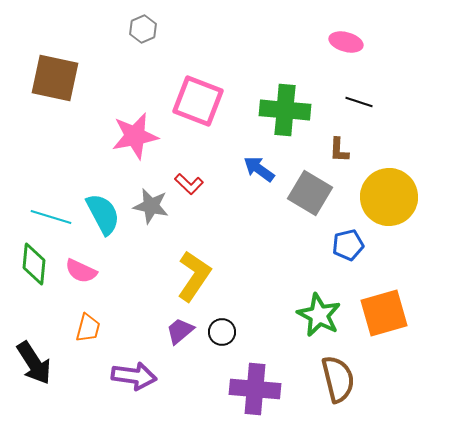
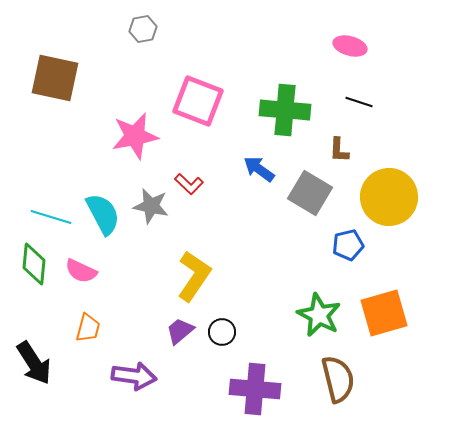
gray hexagon: rotated 12 degrees clockwise
pink ellipse: moved 4 px right, 4 px down
